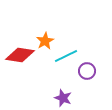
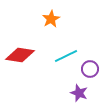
orange star: moved 6 px right, 22 px up
purple circle: moved 3 px right, 2 px up
purple star: moved 16 px right, 5 px up
